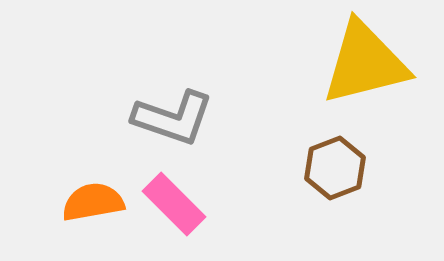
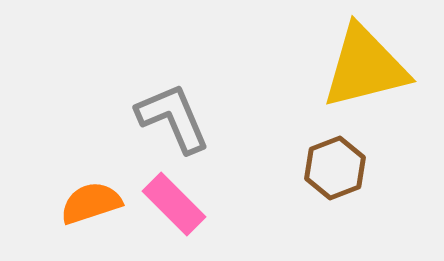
yellow triangle: moved 4 px down
gray L-shape: rotated 132 degrees counterclockwise
orange semicircle: moved 2 px left, 1 px down; rotated 8 degrees counterclockwise
